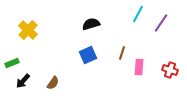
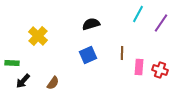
yellow cross: moved 10 px right, 6 px down
brown line: rotated 16 degrees counterclockwise
green rectangle: rotated 24 degrees clockwise
red cross: moved 10 px left
